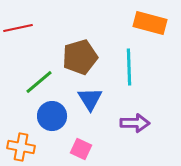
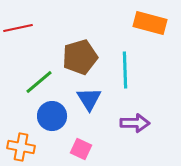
cyan line: moved 4 px left, 3 px down
blue triangle: moved 1 px left
